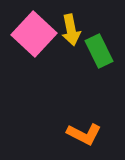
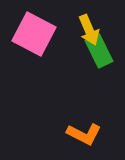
yellow arrow: moved 18 px right; rotated 12 degrees counterclockwise
pink square: rotated 15 degrees counterclockwise
